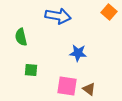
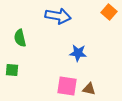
green semicircle: moved 1 px left, 1 px down
green square: moved 19 px left
brown triangle: rotated 24 degrees counterclockwise
